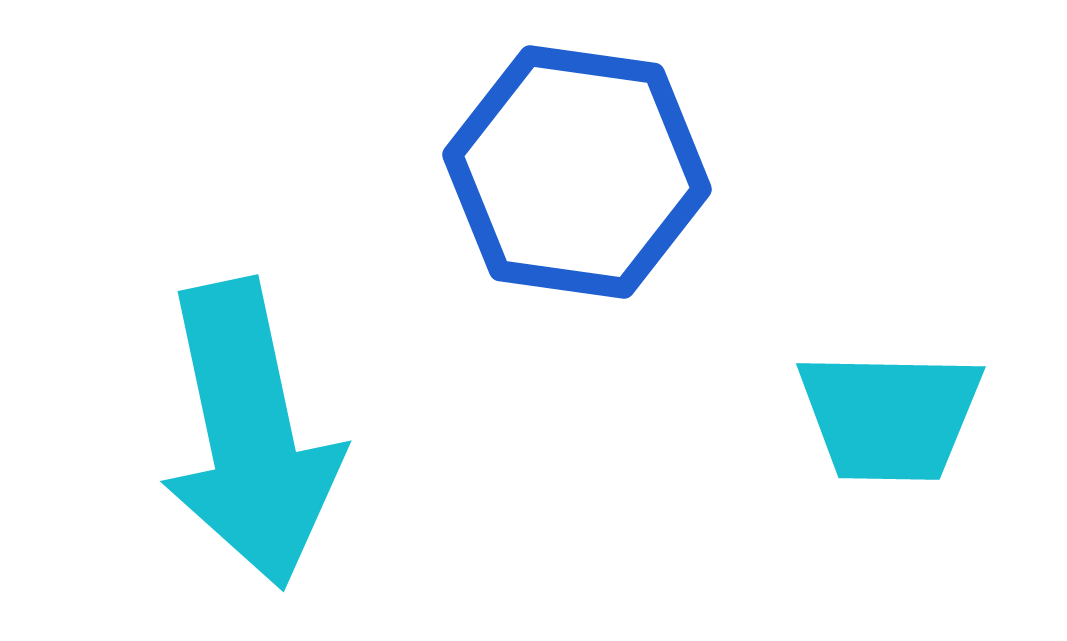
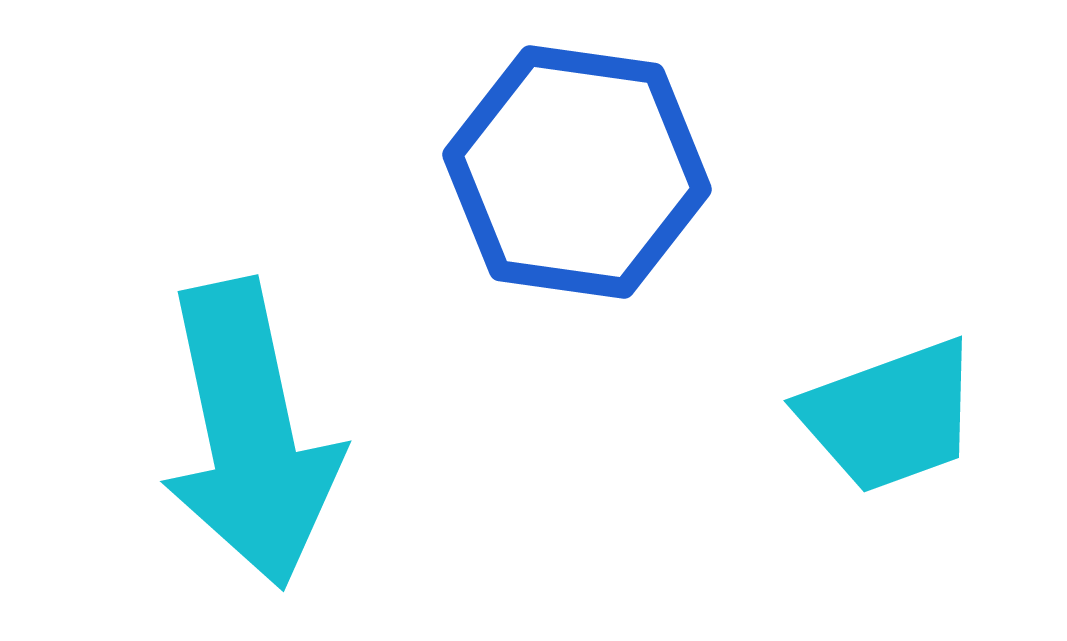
cyan trapezoid: rotated 21 degrees counterclockwise
